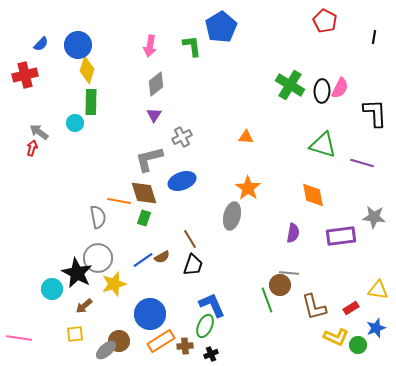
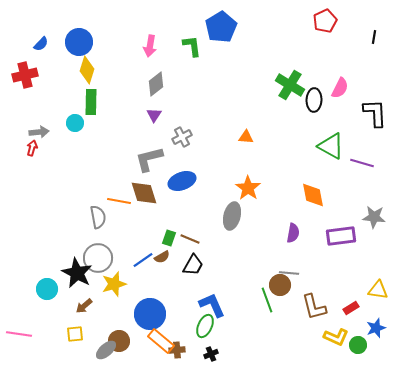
red pentagon at (325, 21): rotated 20 degrees clockwise
blue circle at (78, 45): moved 1 px right, 3 px up
black ellipse at (322, 91): moved 8 px left, 9 px down
gray arrow at (39, 132): rotated 138 degrees clockwise
green triangle at (323, 145): moved 8 px right, 1 px down; rotated 12 degrees clockwise
green rectangle at (144, 218): moved 25 px right, 20 px down
brown line at (190, 239): rotated 36 degrees counterclockwise
black trapezoid at (193, 265): rotated 10 degrees clockwise
cyan circle at (52, 289): moved 5 px left
pink line at (19, 338): moved 4 px up
orange rectangle at (161, 341): rotated 72 degrees clockwise
brown cross at (185, 346): moved 8 px left, 4 px down
